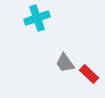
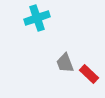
gray trapezoid: rotated 15 degrees clockwise
